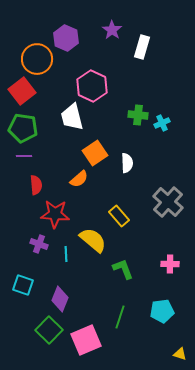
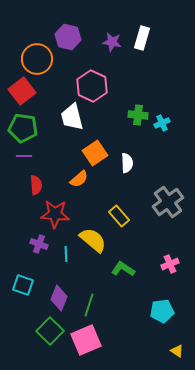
purple star: moved 12 px down; rotated 24 degrees counterclockwise
purple hexagon: moved 2 px right, 1 px up; rotated 10 degrees counterclockwise
white rectangle: moved 9 px up
gray cross: rotated 12 degrees clockwise
pink cross: rotated 24 degrees counterclockwise
green L-shape: rotated 35 degrees counterclockwise
purple diamond: moved 1 px left, 1 px up
green line: moved 31 px left, 12 px up
green square: moved 1 px right, 1 px down
yellow triangle: moved 3 px left, 3 px up; rotated 16 degrees clockwise
